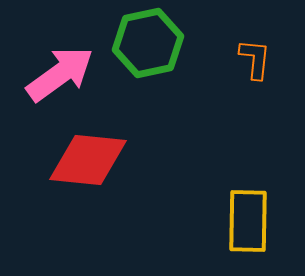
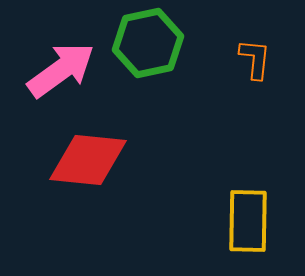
pink arrow: moved 1 px right, 4 px up
